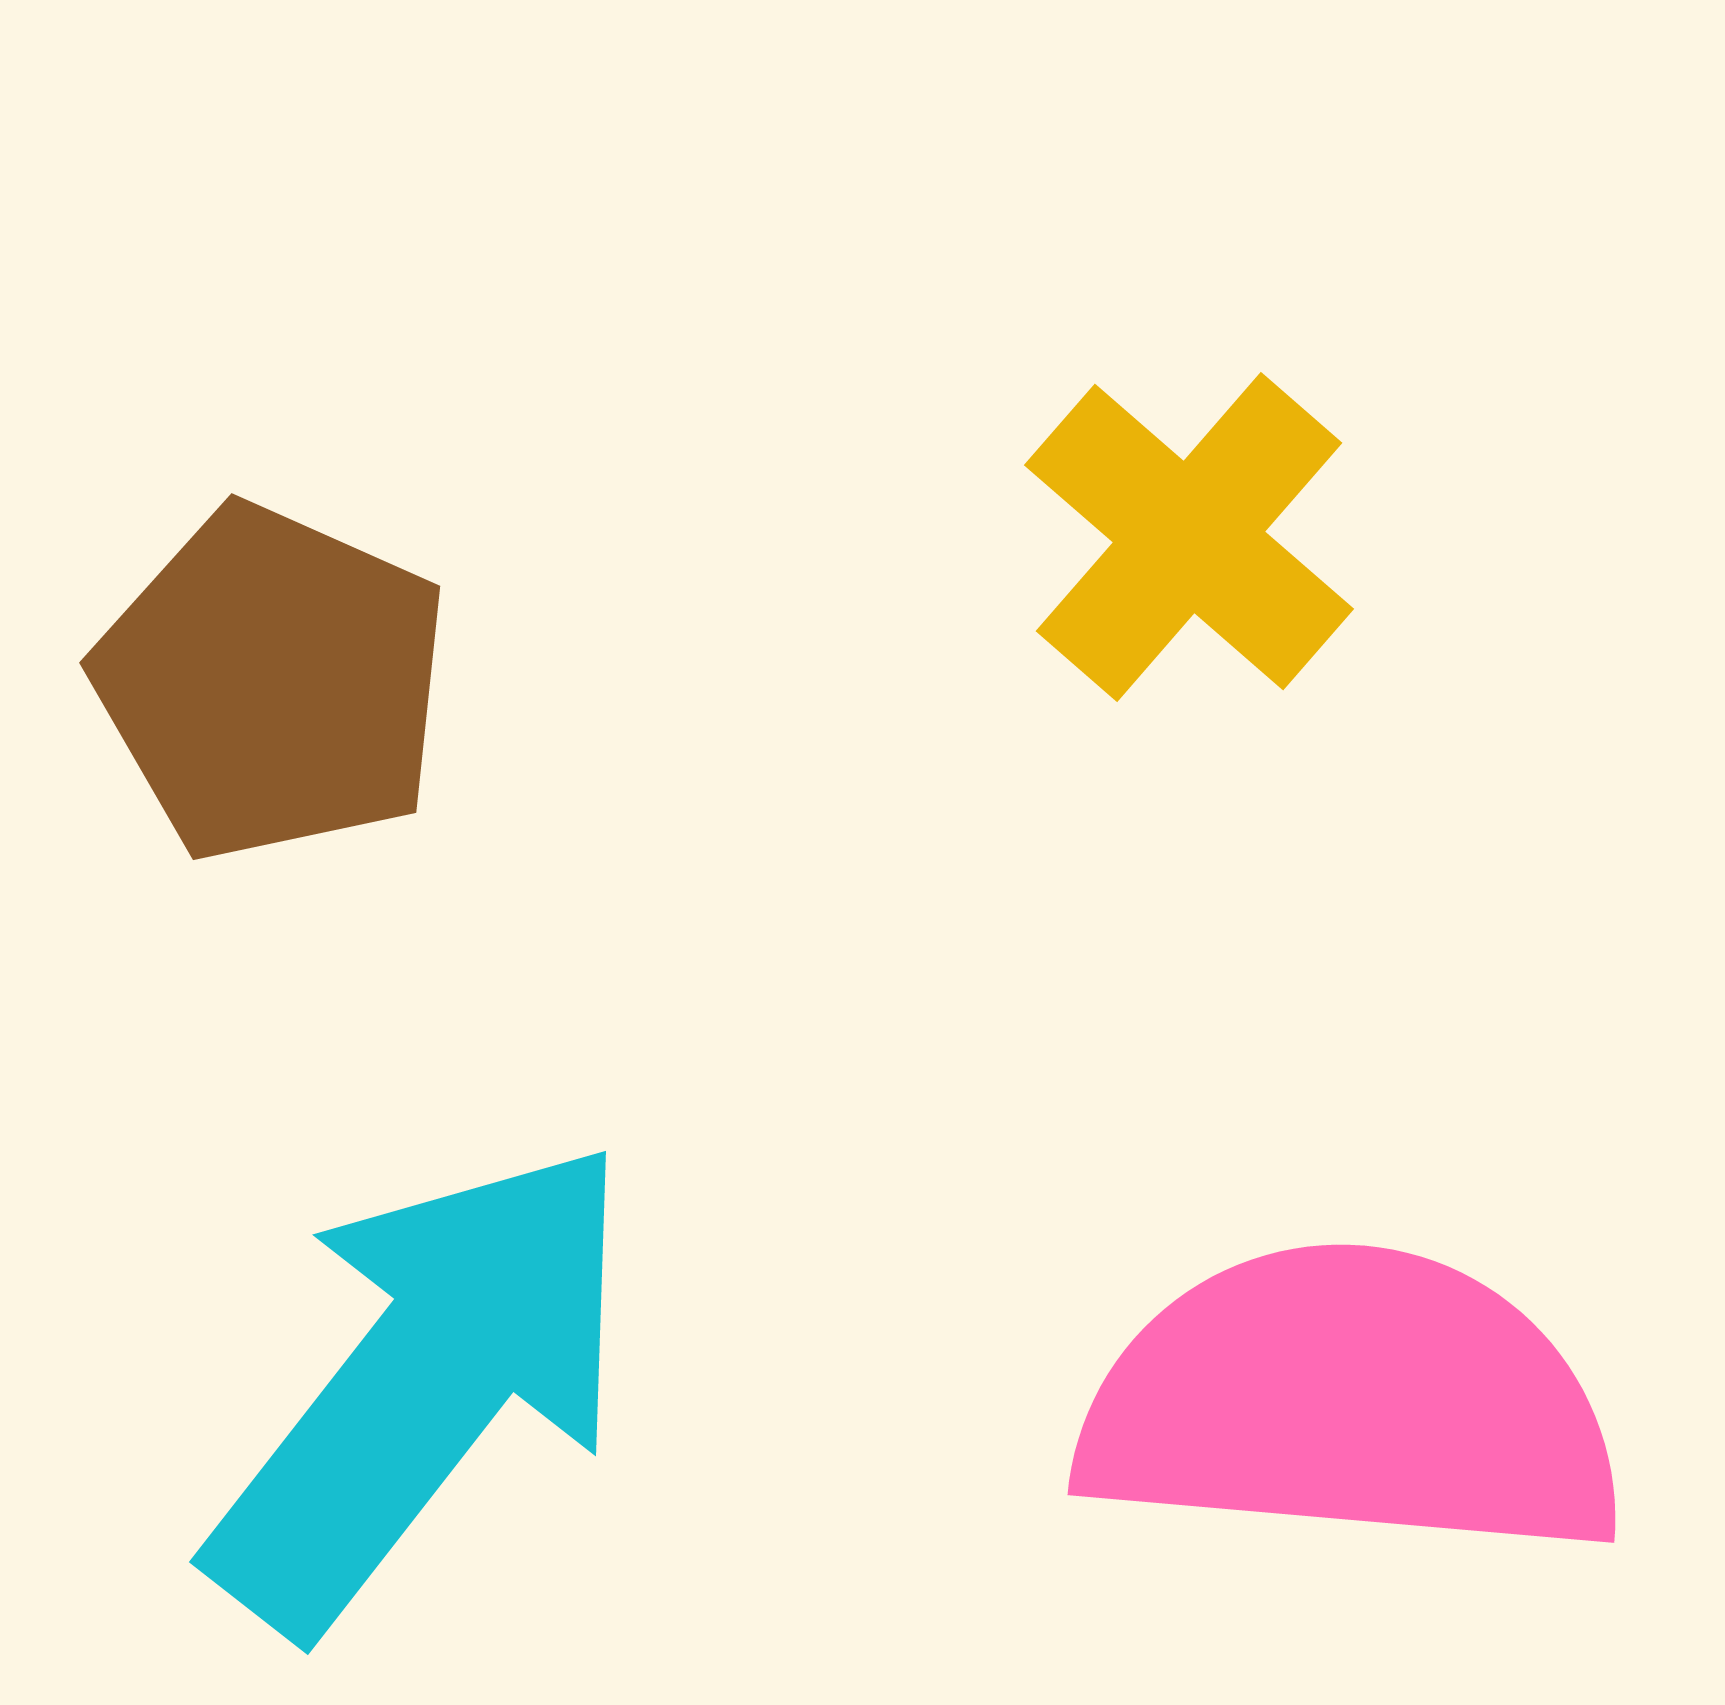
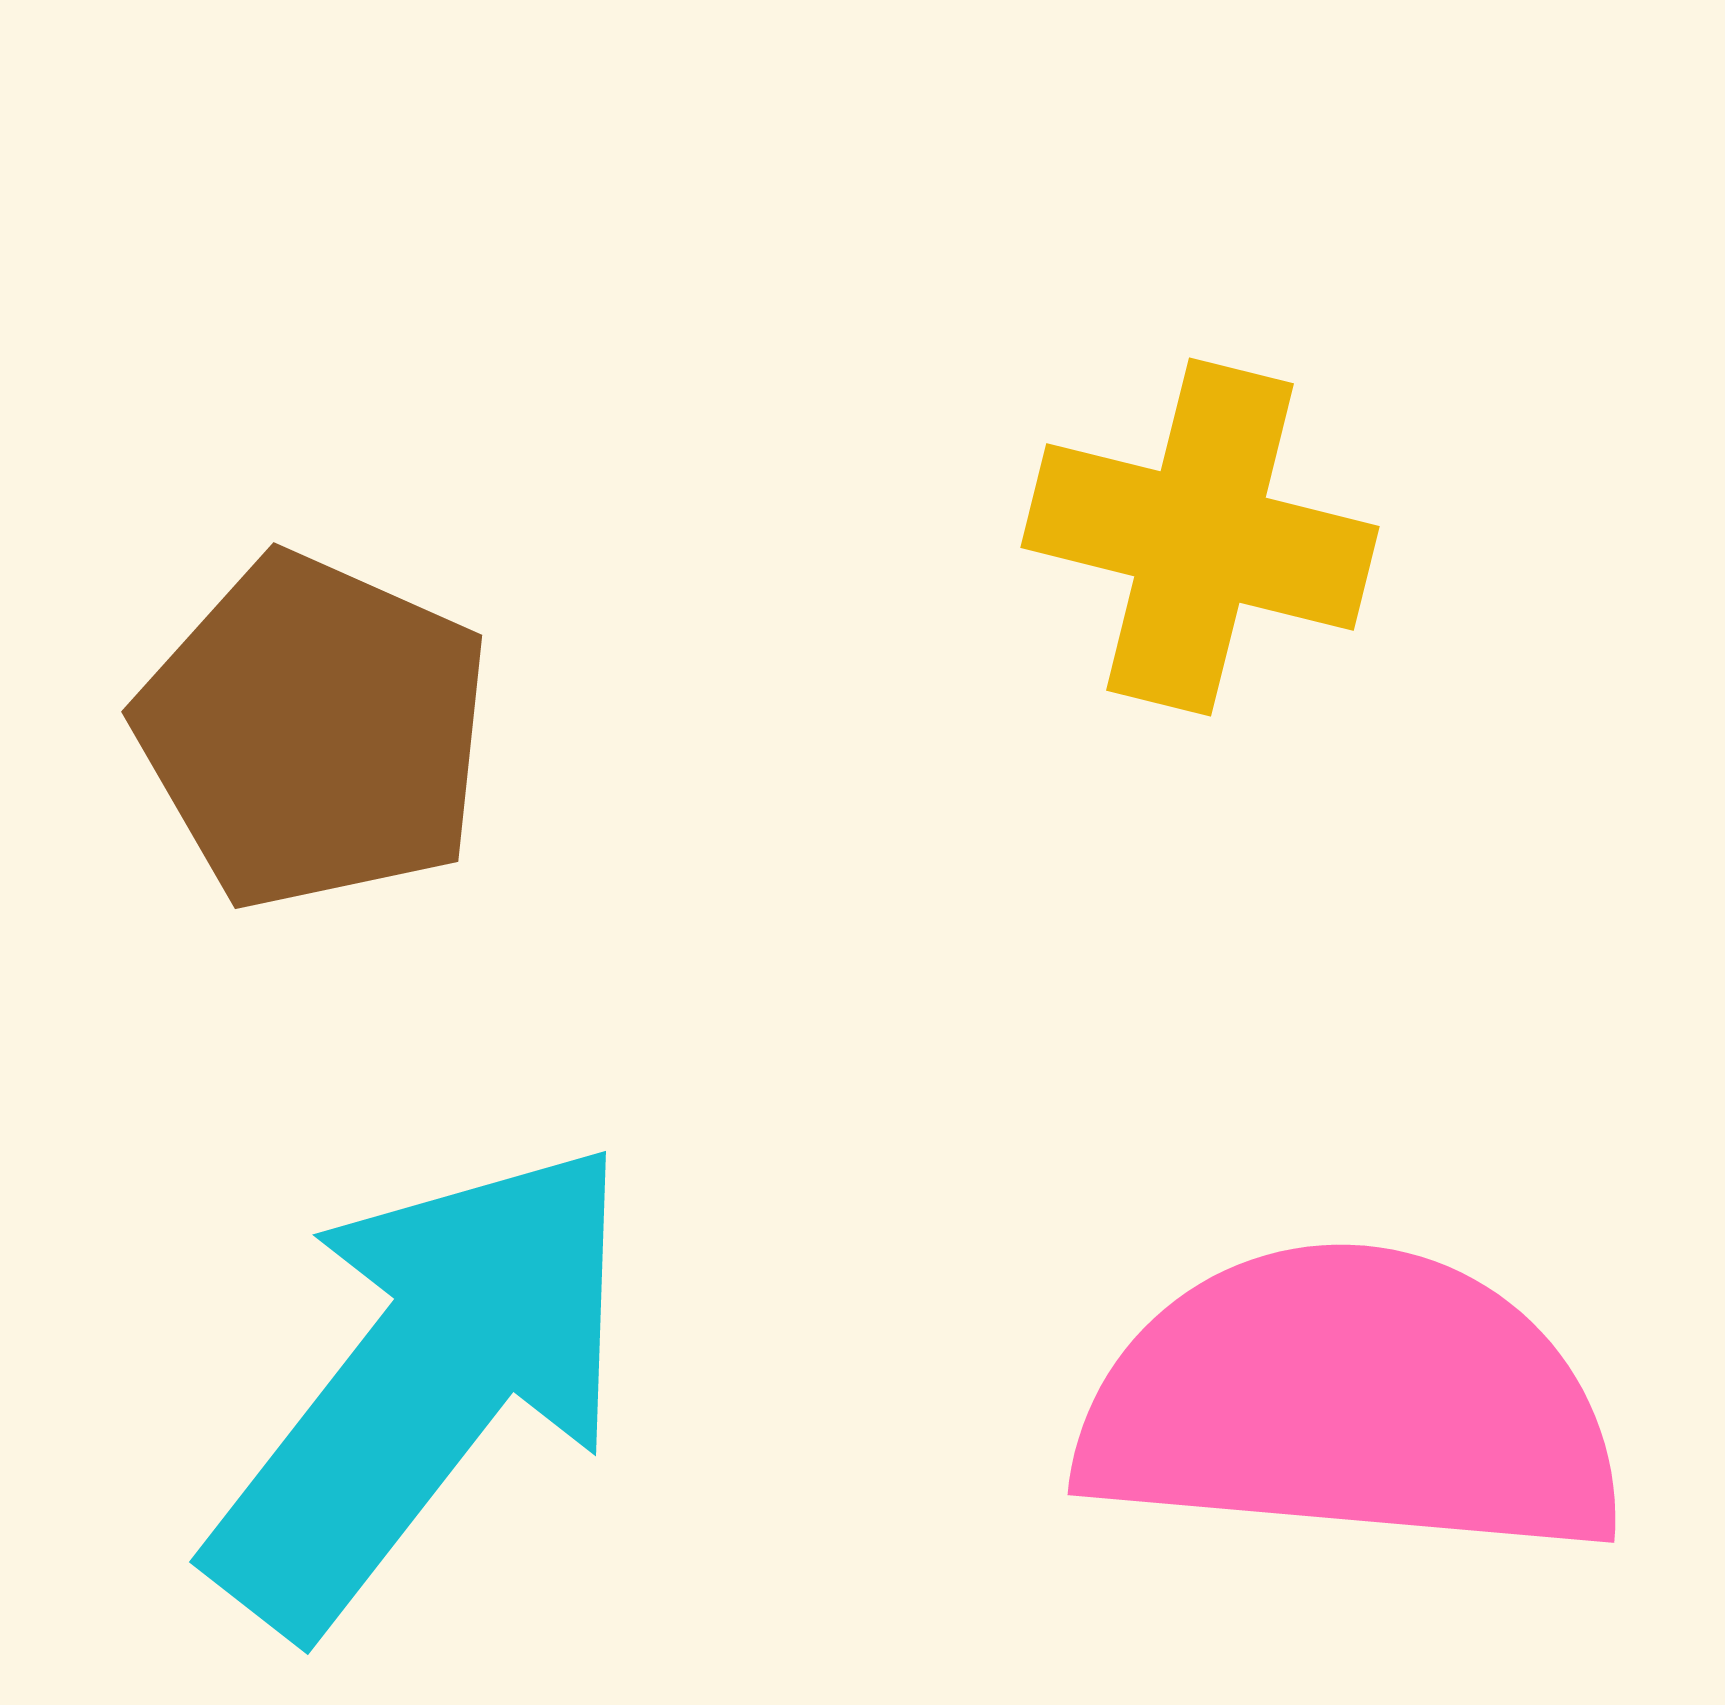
yellow cross: moved 11 px right; rotated 27 degrees counterclockwise
brown pentagon: moved 42 px right, 49 px down
